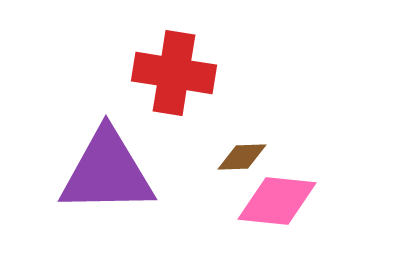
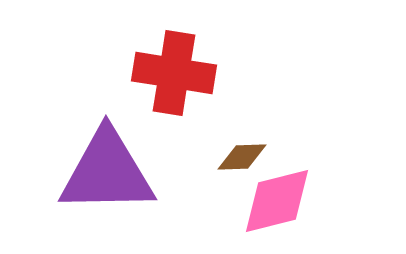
pink diamond: rotated 20 degrees counterclockwise
